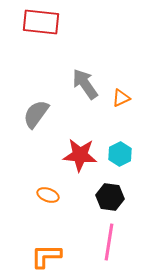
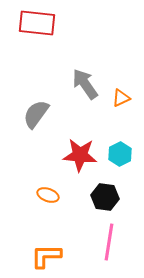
red rectangle: moved 4 px left, 1 px down
black hexagon: moved 5 px left
